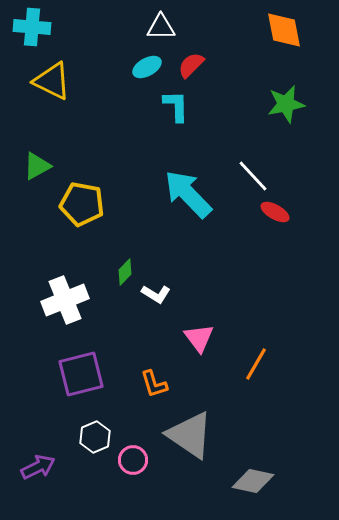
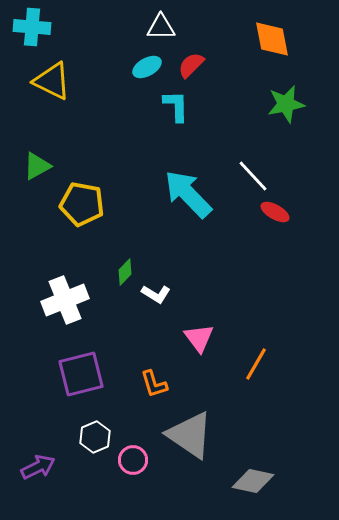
orange diamond: moved 12 px left, 9 px down
